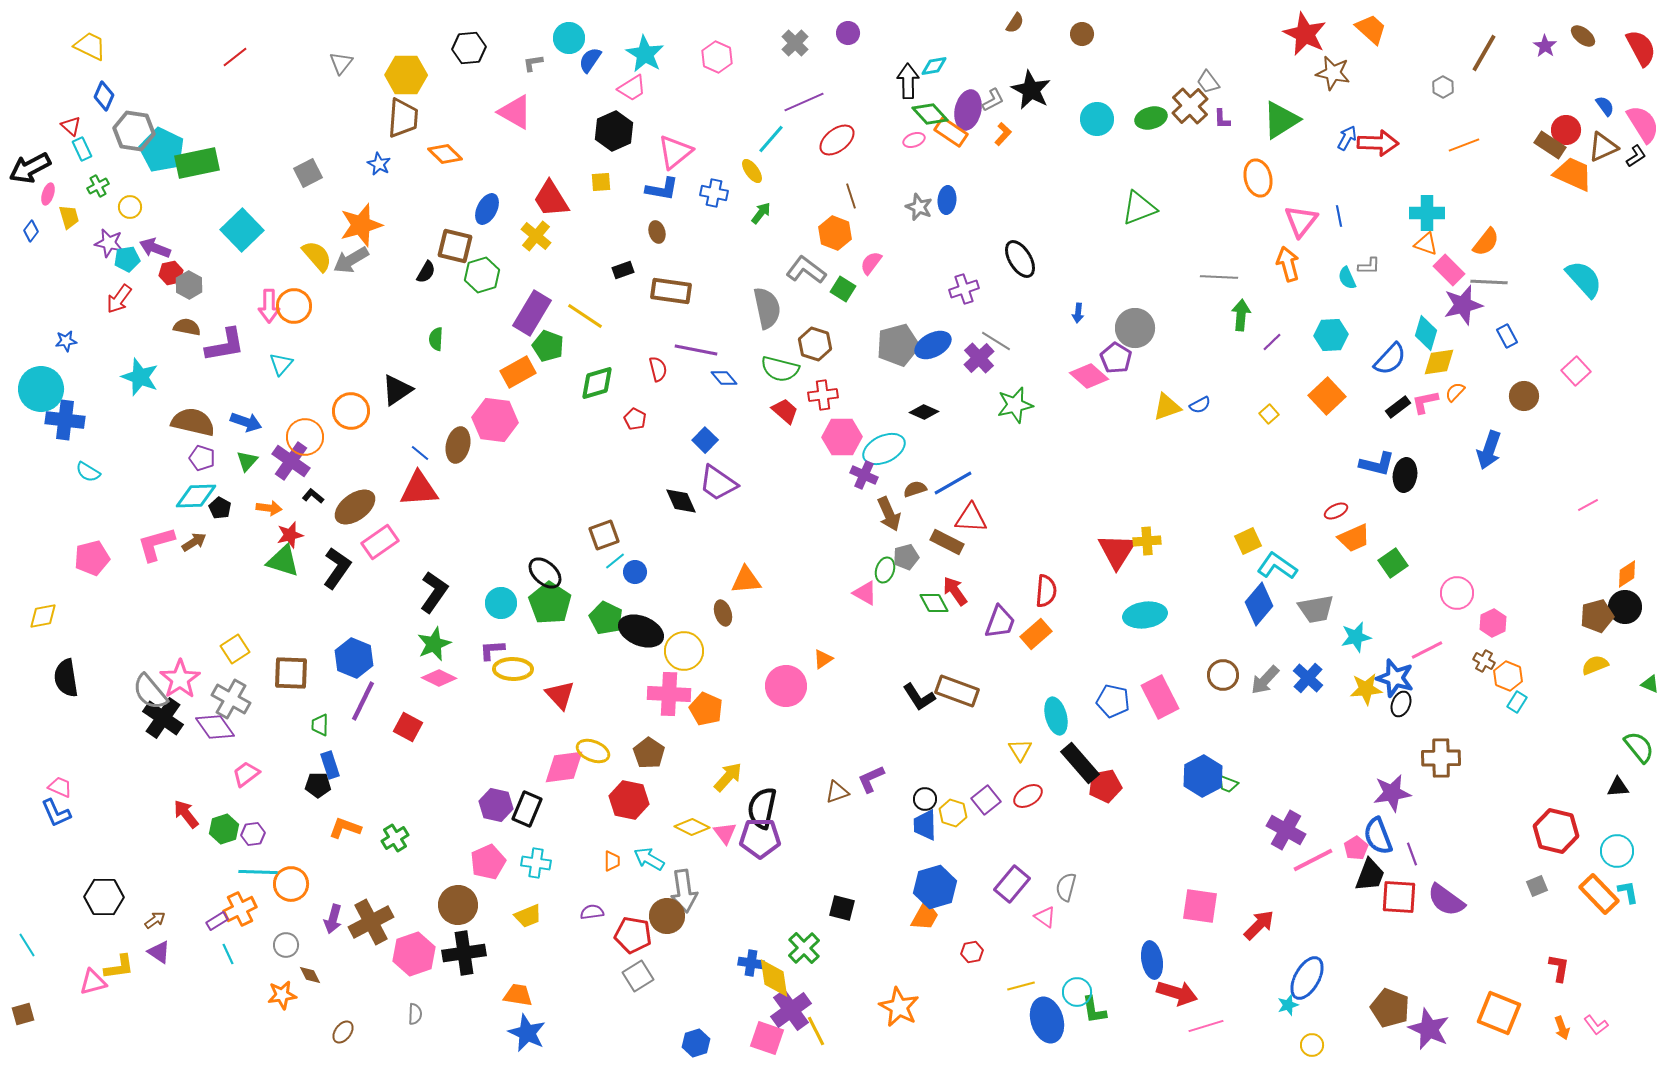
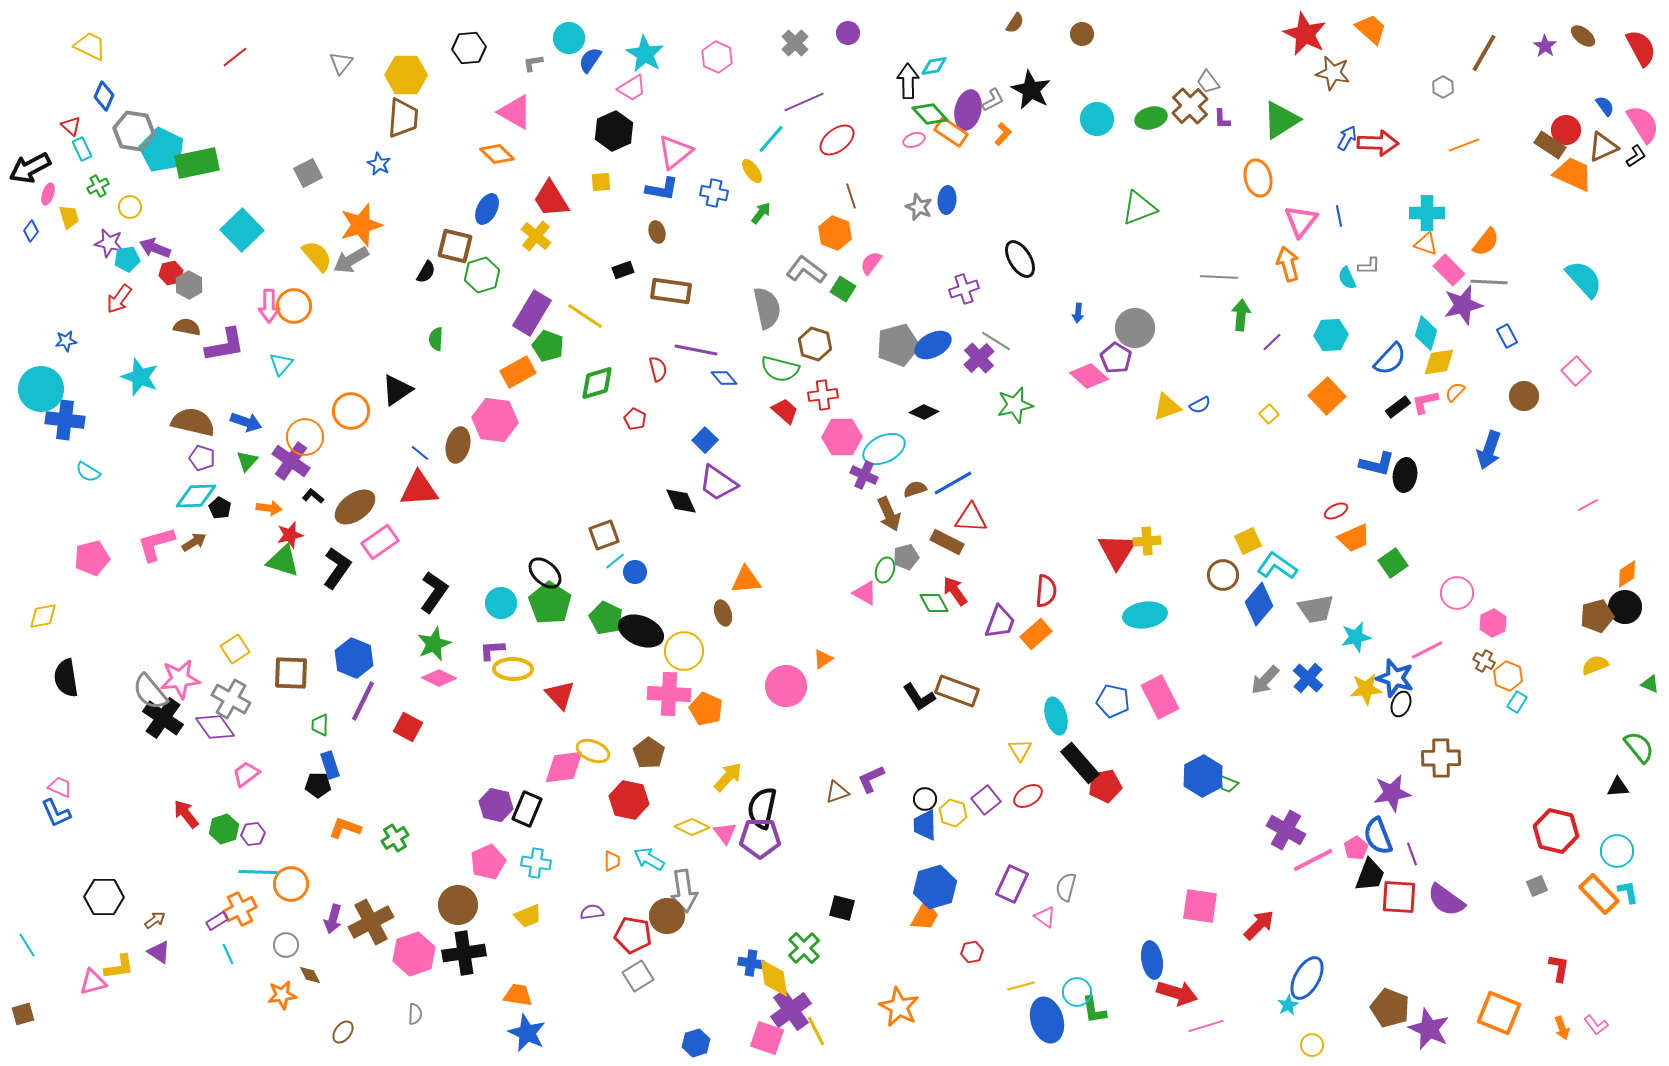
orange diamond at (445, 154): moved 52 px right
brown circle at (1223, 675): moved 100 px up
pink star at (180, 679): rotated 27 degrees clockwise
purple rectangle at (1012, 884): rotated 15 degrees counterclockwise
cyan star at (1288, 1005): rotated 10 degrees counterclockwise
